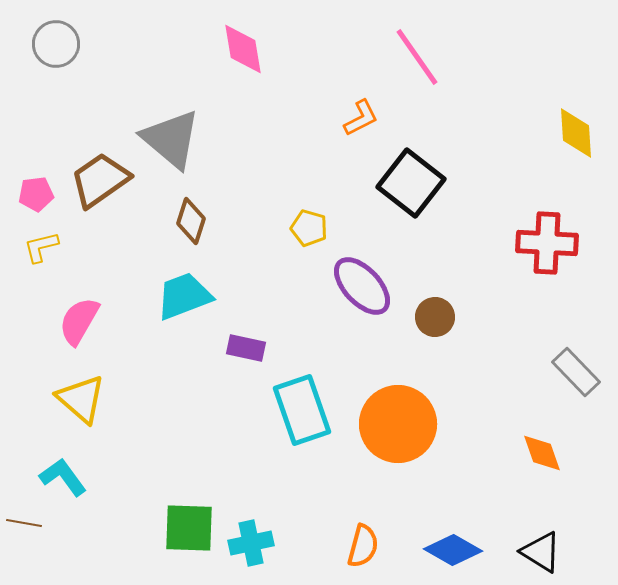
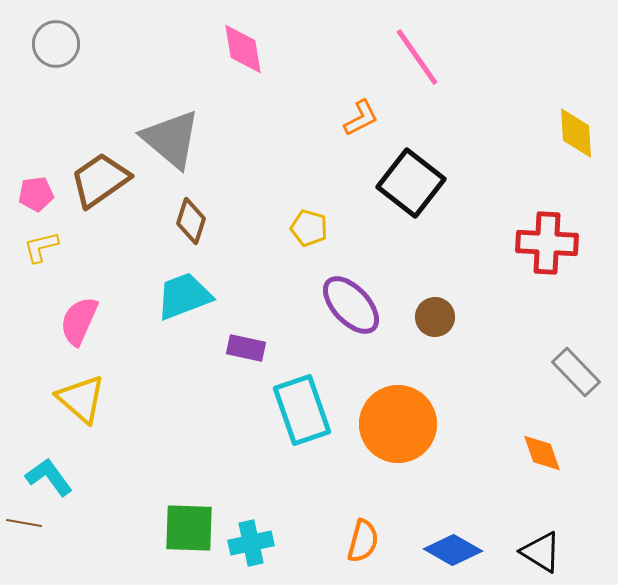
purple ellipse: moved 11 px left, 19 px down
pink semicircle: rotated 6 degrees counterclockwise
cyan L-shape: moved 14 px left
orange semicircle: moved 5 px up
